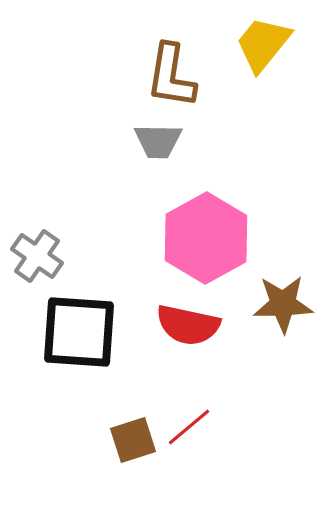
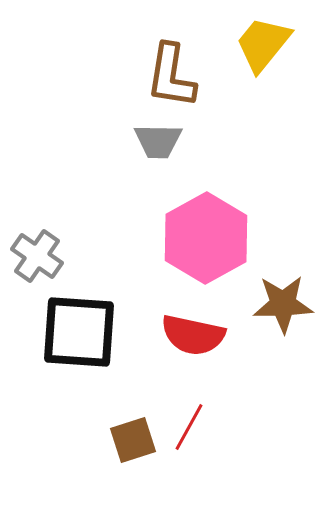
red semicircle: moved 5 px right, 10 px down
red line: rotated 21 degrees counterclockwise
